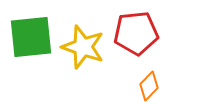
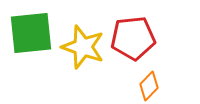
red pentagon: moved 3 px left, 5 px down
green square: moved 4 px up
